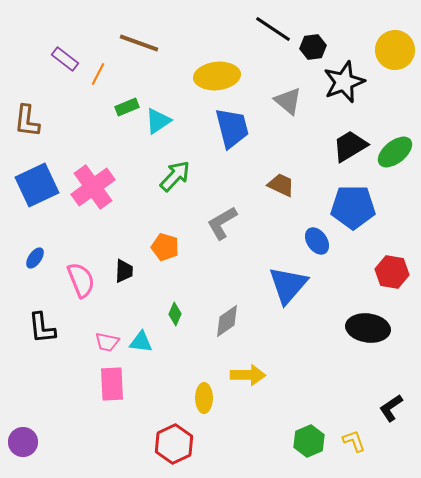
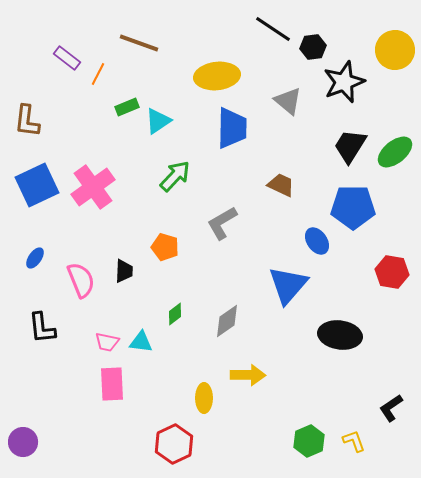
purple rectangle at (65, 59): moved 2 px right, 1 px up
blue trapezoid at (232, 128): rotated 15 degrees clockwise
black trapezoid at (350, 146): rotated 27 degrees counterclockwise
green diamond at (175, 314): rotated 30 degrees clockwise
black ellipse at (368, 328): moved 28 px left, 7 px down
